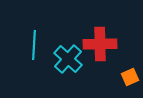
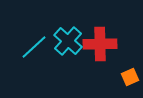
cyan line: moved 2 px down; rotated 44 degrees clockwise
cyan cross: moved 18 px up
